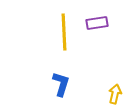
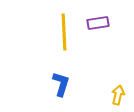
purple rectangle: moved 1 px right
yellow arrow: moved 3 px right, 1 px down
